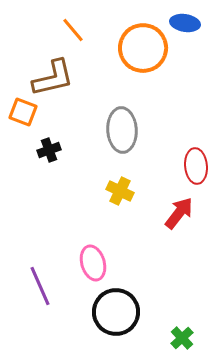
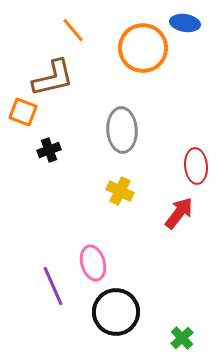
purple line: moved 13 px right
